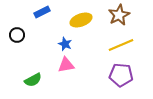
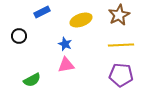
black circle: moved 2 px right, 1 px down
yellow line: rotated 20 degrees clockwise
green semicircle: moved 1 px left
